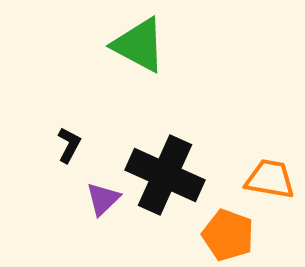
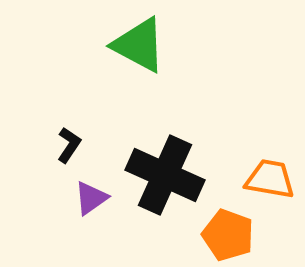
black L-shape: rotated 6 degrees clockwise
purple triangle: moved 12 px left, 1 px up; rotated 9 degrees clockwise
